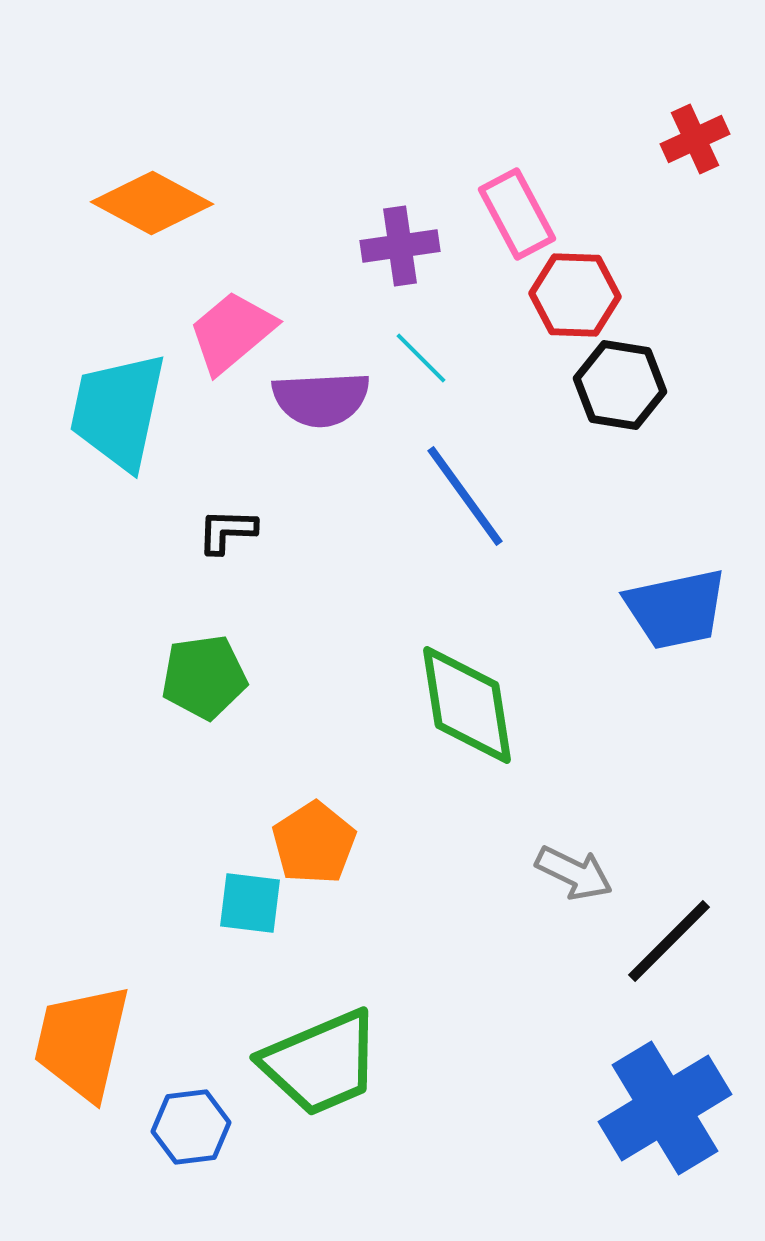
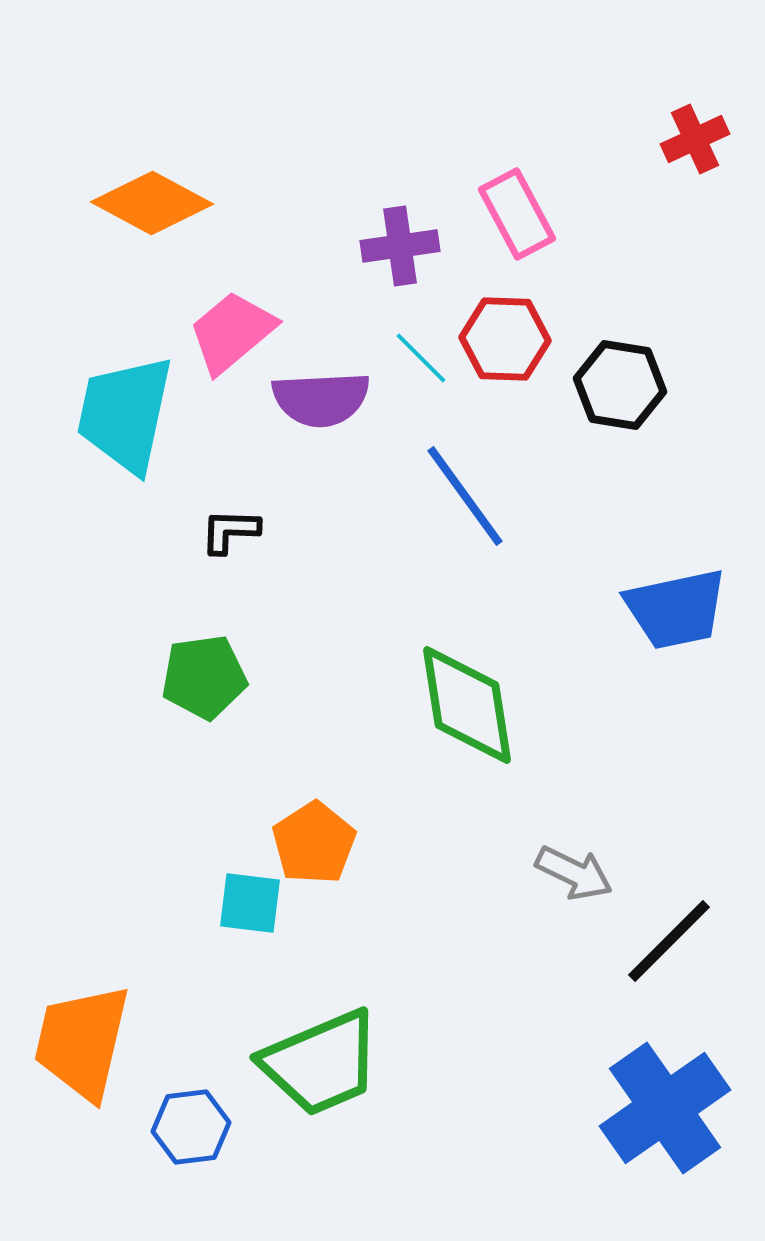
red hexagon: moved 70 px left, 44 px down
cyan trapezoid: moved 7 px right, 3 px down
black L-shape: moved 3 px right
blue cross: rotated 4 degrees counterclockwise
